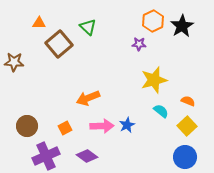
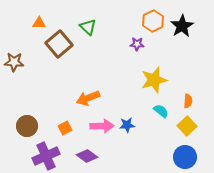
purple star: moved 2 px left
orange semicircle: rotated 72 degrees clockwise
blue star: rotated 21 degrees clockwise
